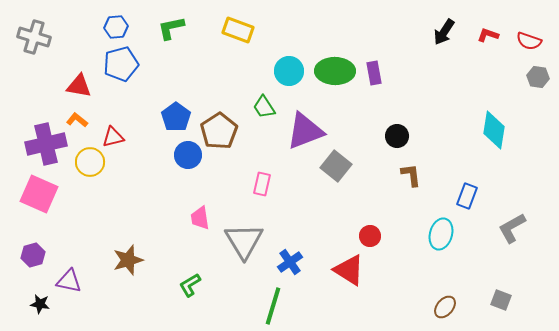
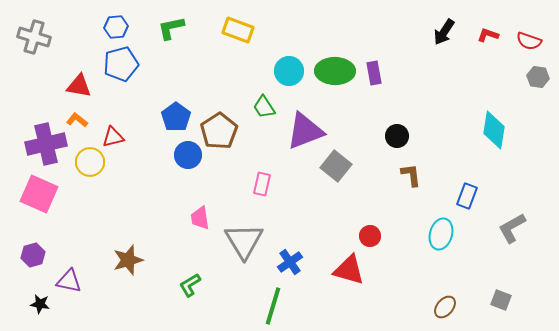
red triangle at (349, 270): rotated 16 degrees counterclockwise
